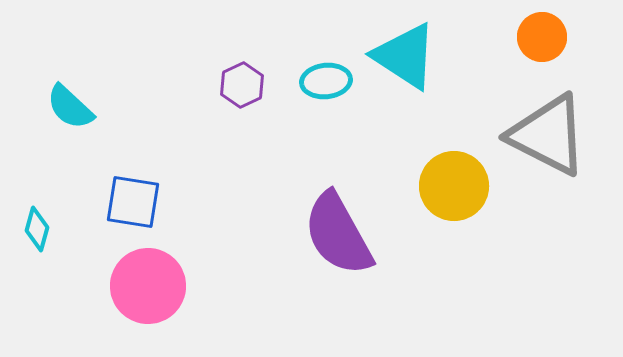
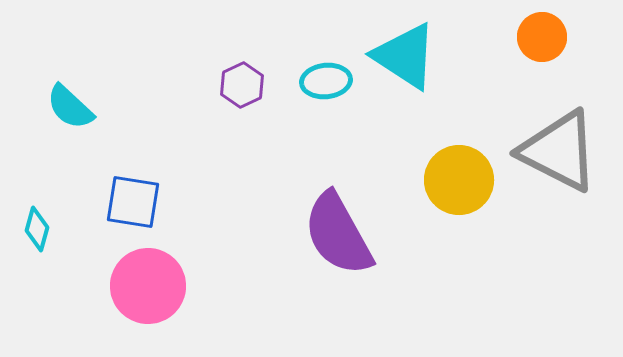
gray triangle: moved 11 px right, 16 px down
yellow circle: moved 5 px right, 6 px up
